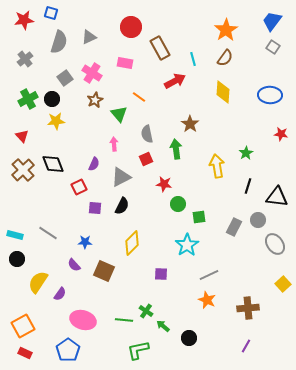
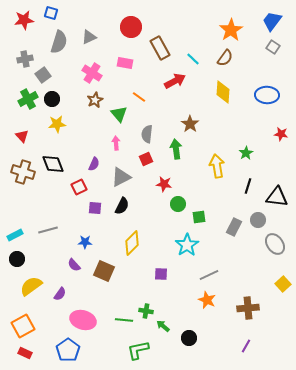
orange star at (226, 30): moved 5 px right
gray cross at (25, 59): rotated 28 degrees clockwise
cyan line at (193, 59): rotated 32 degrees counterclockwise
gray square at (65, 78): moved 22 px left, 3 px up
blue ellipse at (270, 95): moved 3 px left
yellow star at (56, 121): moved 1 px right, 3 px down
gray semicircle at (147, 134): rotated 18 degrees clockwise
pink arrow at (114, 144): moved 2 px right, 1 px up
brown cross at (23, 170): moved 2 px down; rotated 30 degrees counterclockwise
gray line at (48, 233): moved 3 px up; rotated 48 degrees counterclockwise
cyan rectangle at (15, 235): rotated 42 degrees counterclockwise
yellow semicircle at (38, 282): moved 7 px left, 4 px down; rotated 20 degrees clockwise
green cross at (146, 311): rotated 24 degrees counterclockwise
